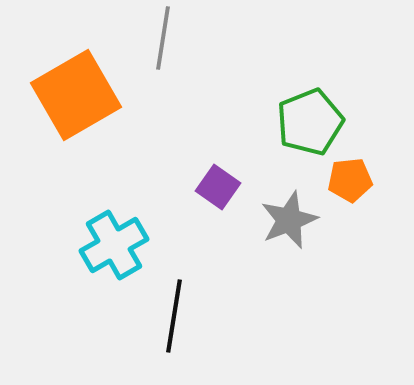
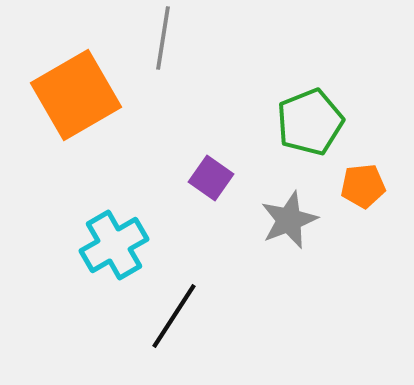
orange pentagon: moved 13 px right, 6 px down
purple square: moved 7 px left, 9 px up
black line: rotated 24 degrees clockwise
